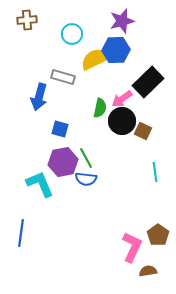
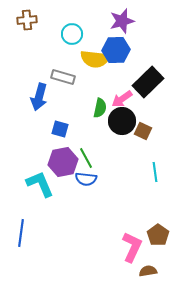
yellow semicircle: rotated 148 degrees counterclockwise
